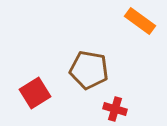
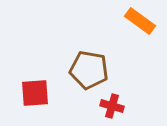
red square: rotated 28 degrees clockwise
red cross: moved 3 px left, 3 px up
